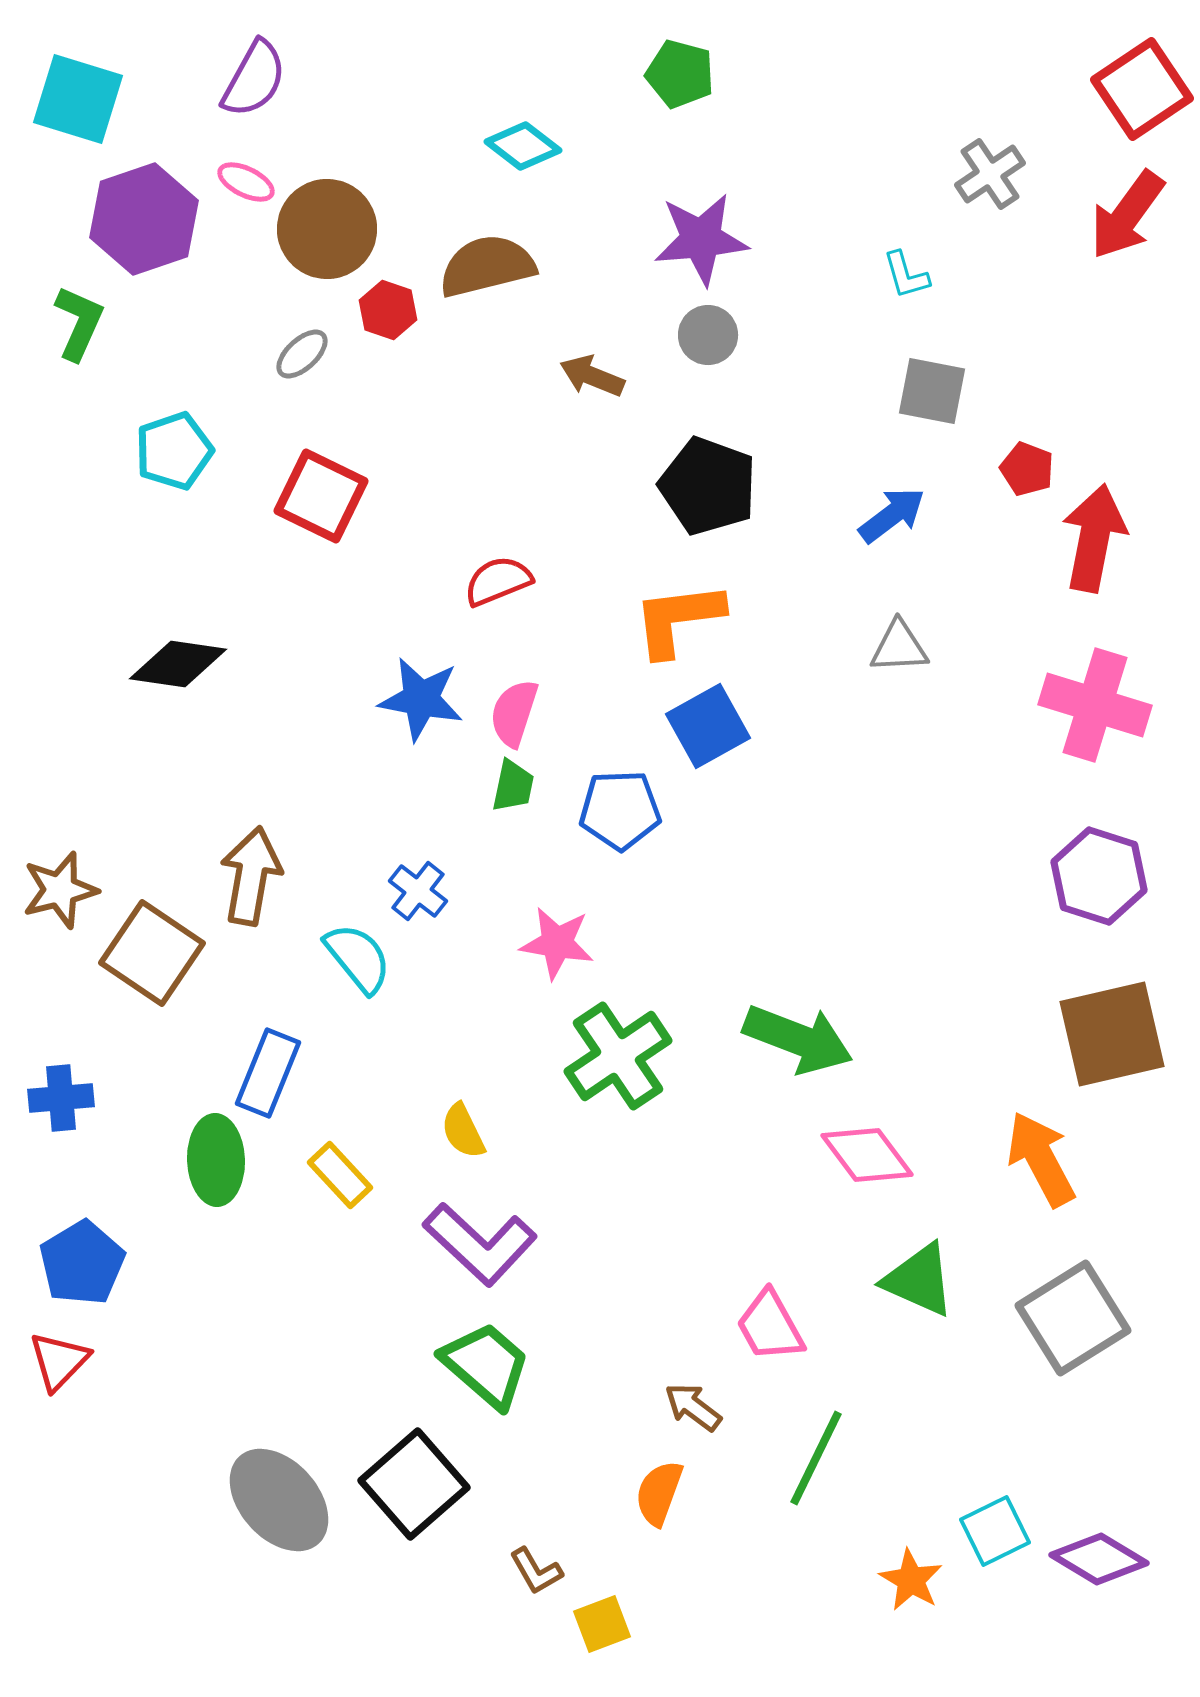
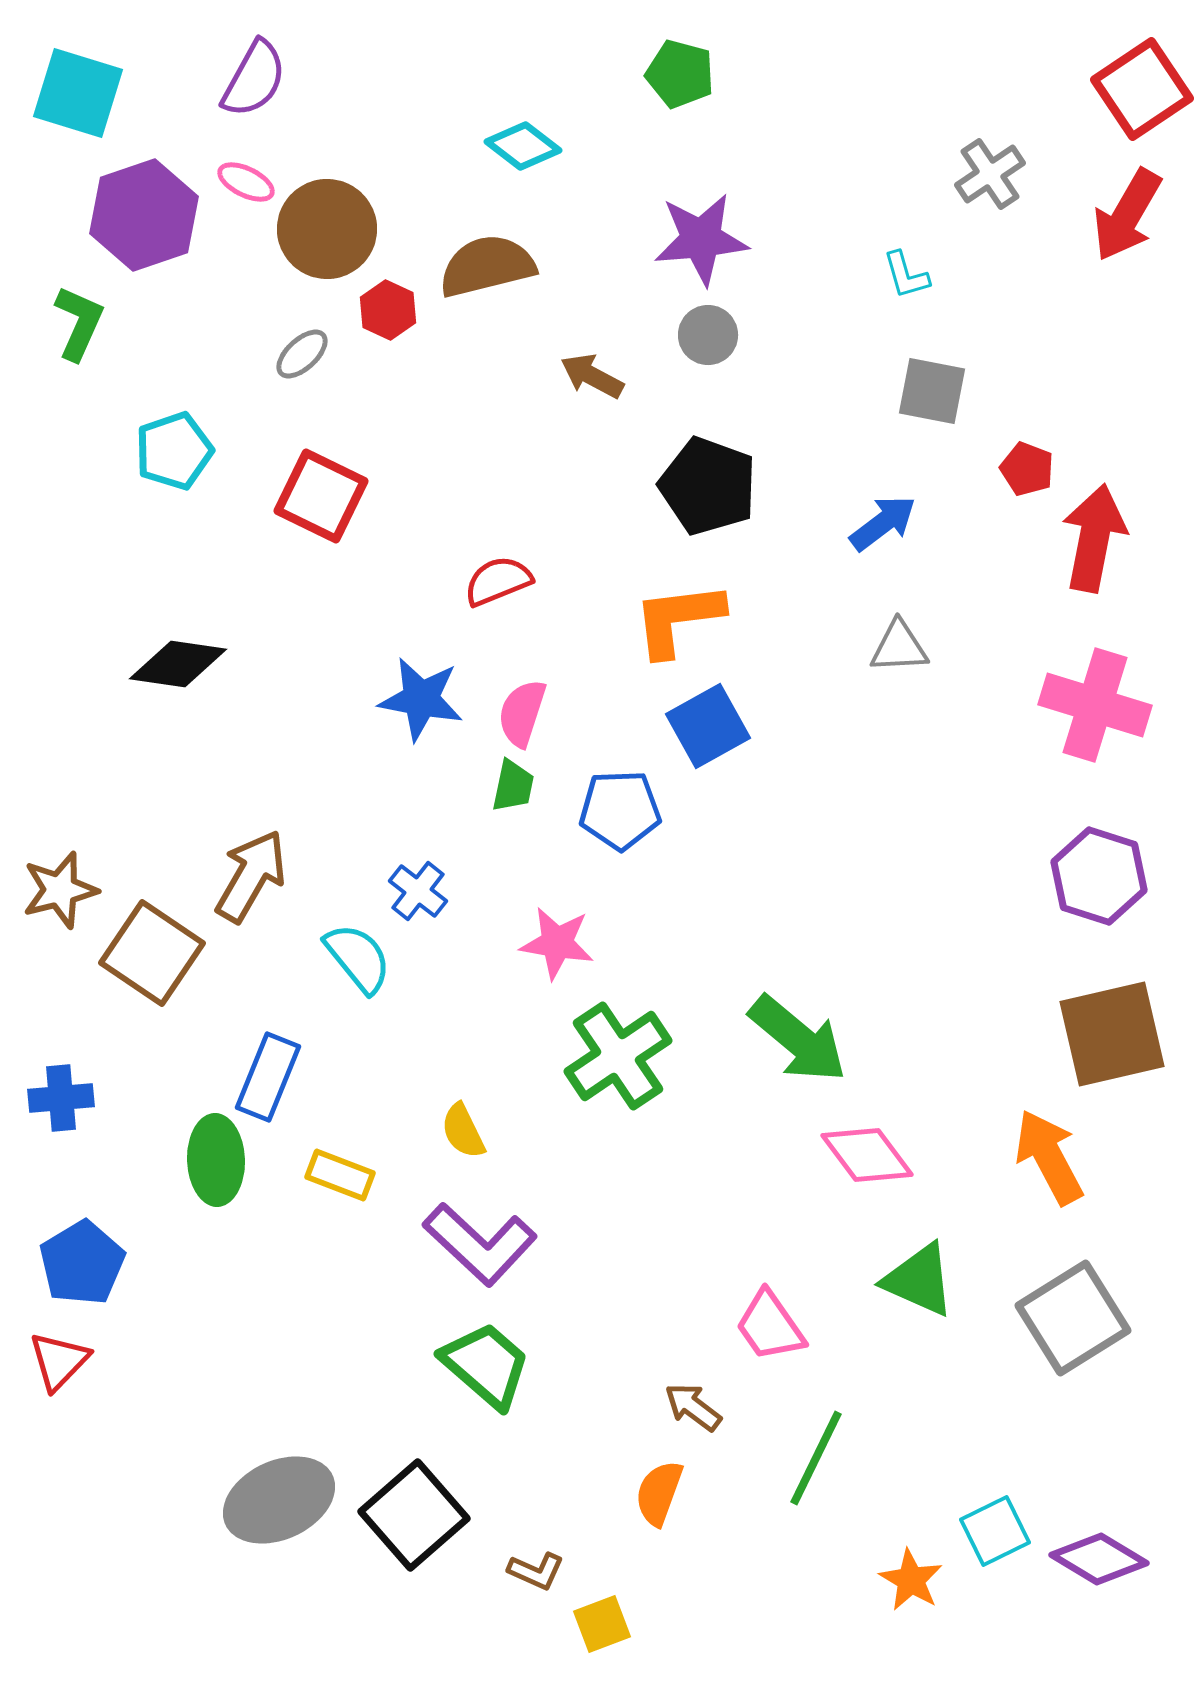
cyan square at (78, 99): moved 6 px up
red arrow at (1127, 215): rotated 6 degrees counterclockwise
purple hexagon at (144, 219): moved 4 px up
red hexagon at (388, 310): rotated 6 degrees clockwise
brown arrow at (592, 376): rotated 6 degrees clockwise
blue arrow at (892, 515): moved 9 px left, 8 px down
pink semicircle at (514, 713): moved 8 px right
brown arrow at (251, 876): rotated 20 degrees clockwise
green arrow at (798, 1039): rotated 19 degrees clockwise
blue rectangle at (268, 1073): moved 4 px down
orange arrow at (1041, 1159): moved 8 px right, 2 px up
yellow rectangle at (340, 1175): rotated 26 degrees counterclockwise
pink trapezoid at (770, 1326): rotated 6 degrees counterclockwise
black square at (414, 1484): moved 31 px down
gray ellipse at (279, 1500): rotated 73 degrees counterclockwise
brown L-shape at (536, 1571): rotated 36 degrees counterclockwise
